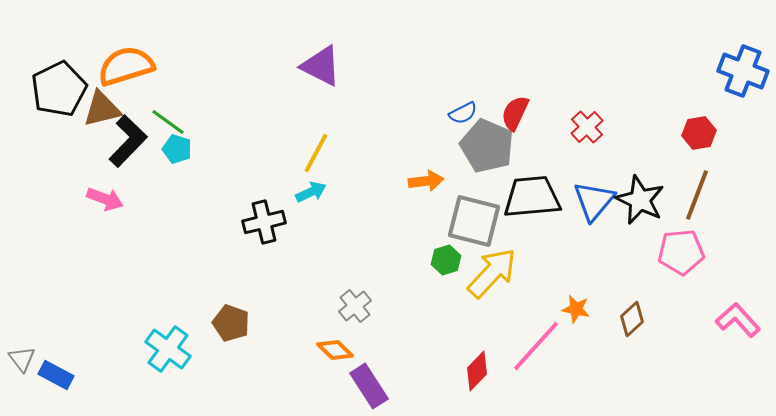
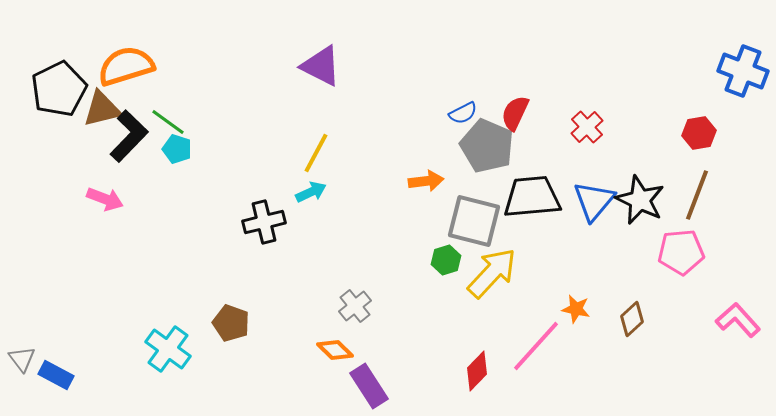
black L-shape: moved 1 px right, 5 px up
